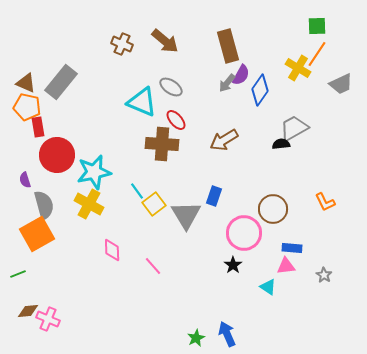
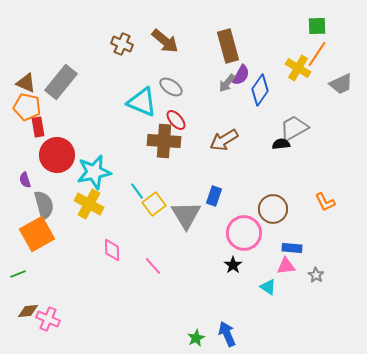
brown cross at (162, 144): moved 2 px right, 3 px up
gray star at (324, 275): moved 8 px left
